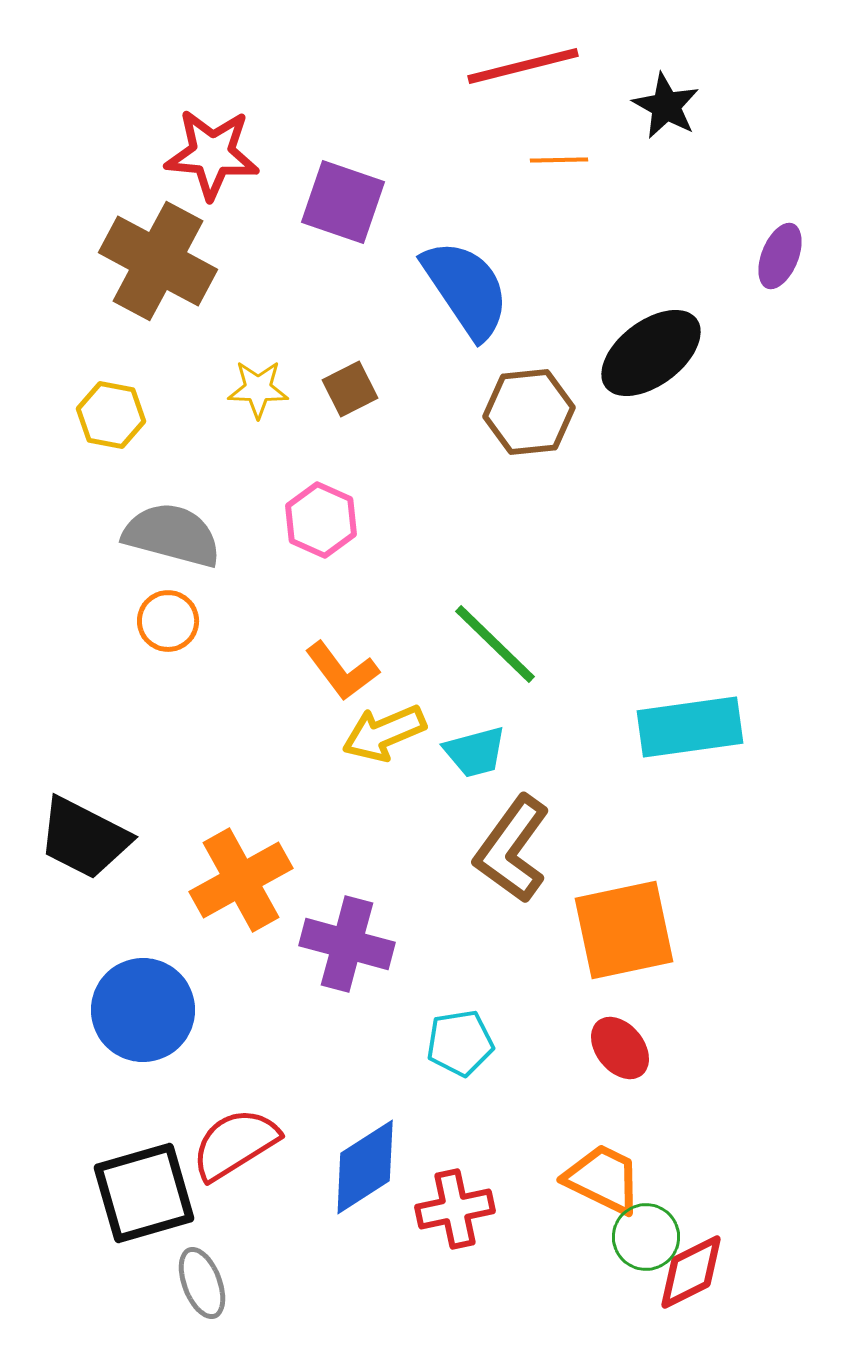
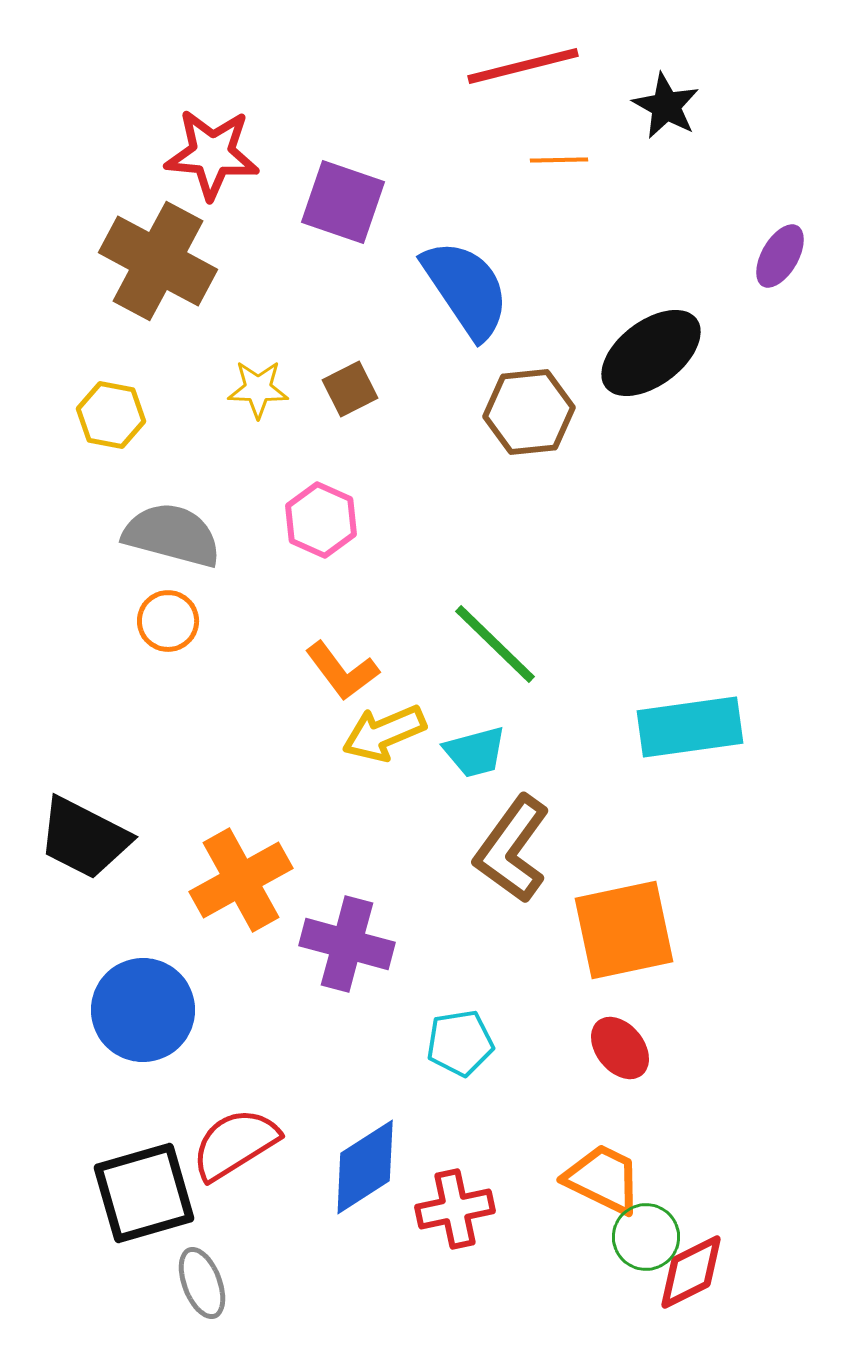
purple ellipse: rotated 8 degrees clockwise
